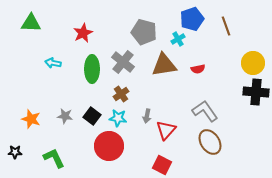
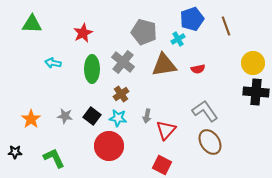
green triangle: moved 1 px right, 1 px down
orange star: rotated 18 degrees clockwise
